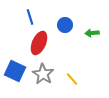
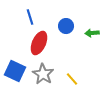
blue circle: moved 1 px right, 1 px down
